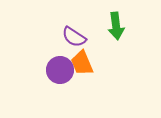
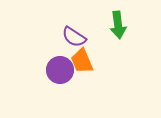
green arrow: moved 2 px right, 1 px up
orange trapezoid: moved 2 px up
